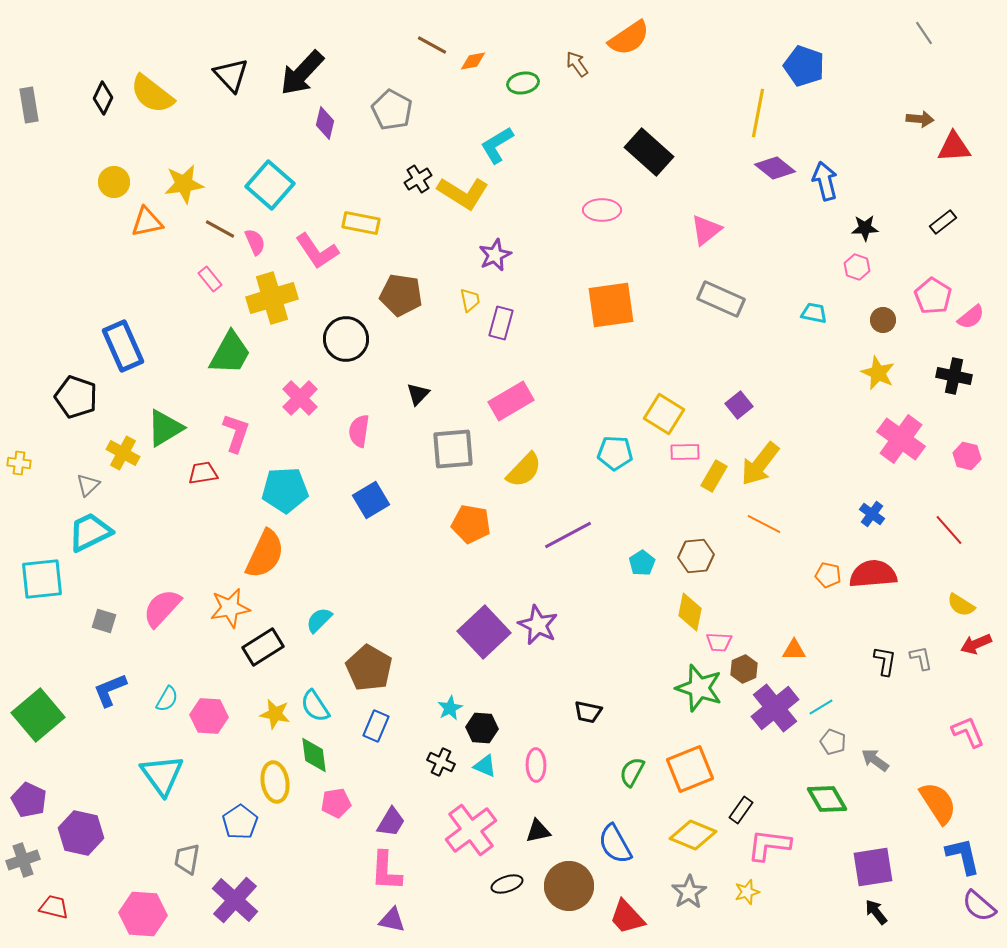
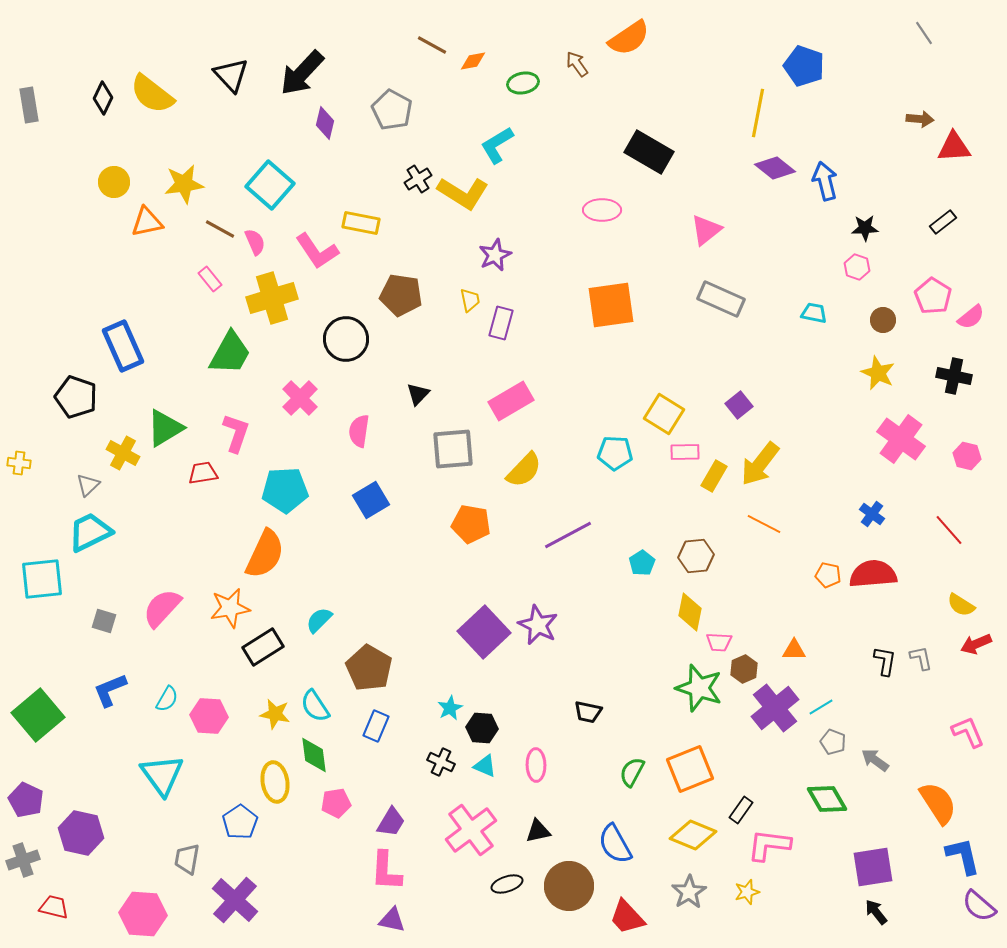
black rectangle at (649, 152): rotated 12 degrees counterclockwise
purple pentagon at (29, 800): moved 3 px left
